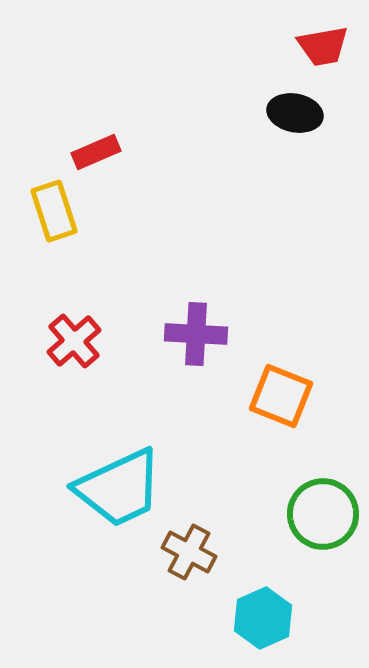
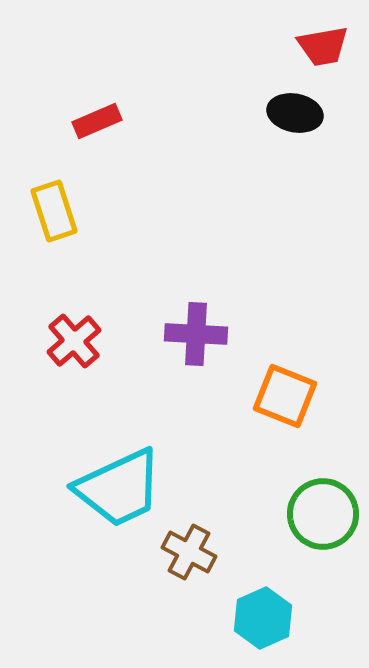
red rectangle: moved 1 px right, 31 px up
orange square: moved 4 px right
